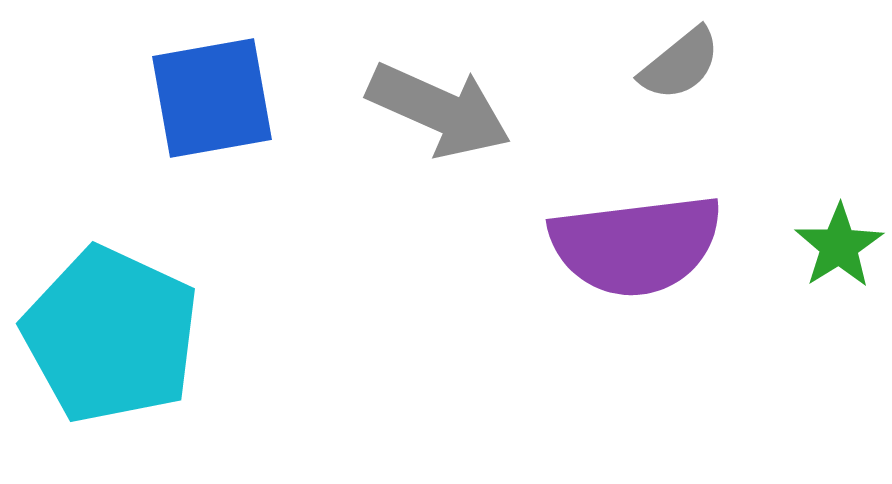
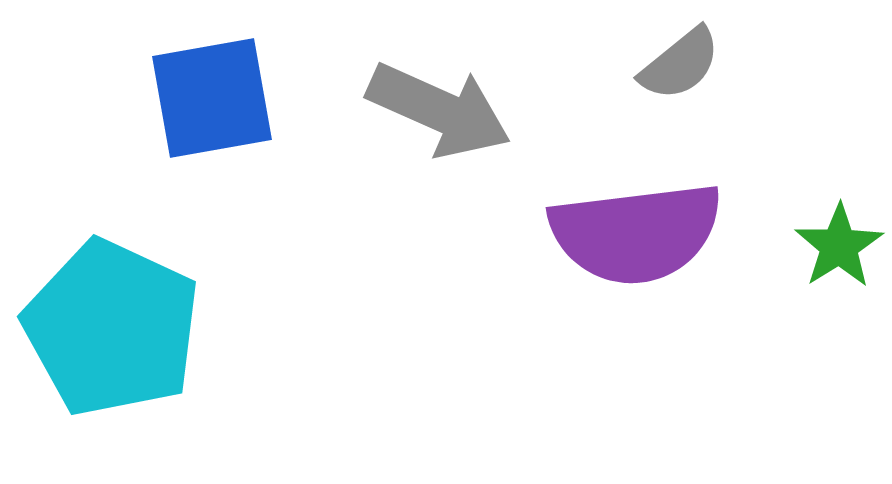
purple semicircle: moved 12 px up
cyan pentagon: moved 1 px right, 7 px up
